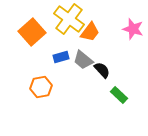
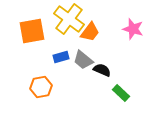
orange square: moved 1 px up; rotated 32 degrees clockwise
black semicircle: rotated 24 degrees counterclockwise
green rectangle: moved 2 px right, 2 px up
